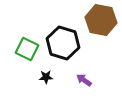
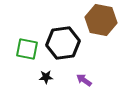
black hexagon: rotated 24 degrees counterclockwise
green square: rotated 15 degrees counterclockwise
